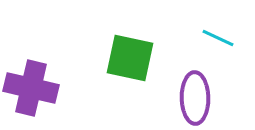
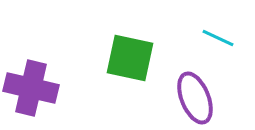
purple ellipse: rotated 21 degrees counterclockwise
